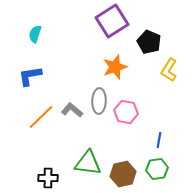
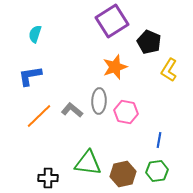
orange line: moved 2 px left, 1 px up
green hexagon: moved 2 px down
